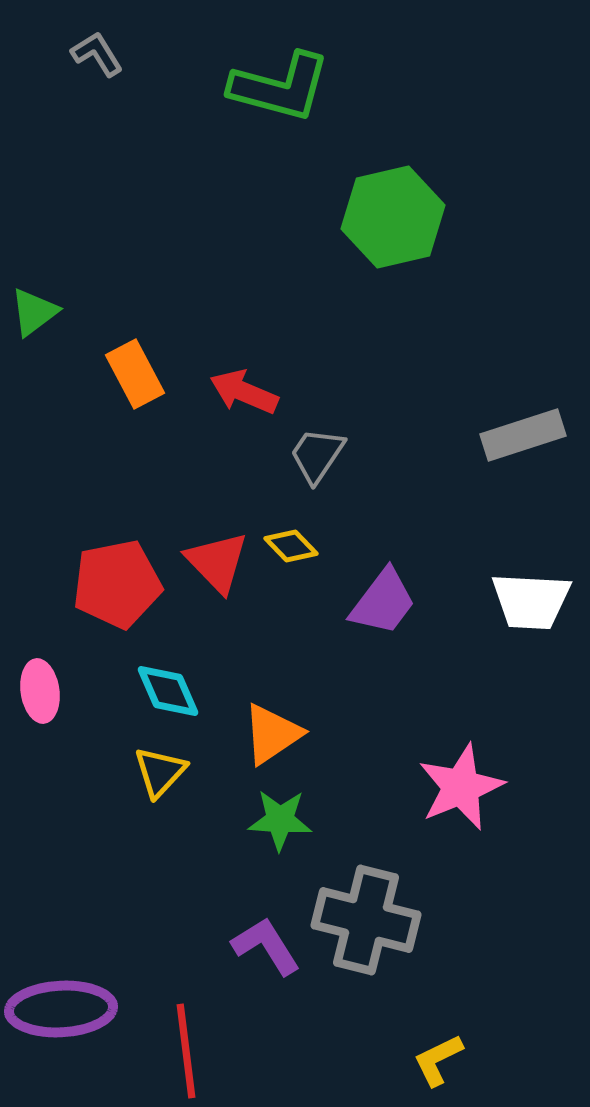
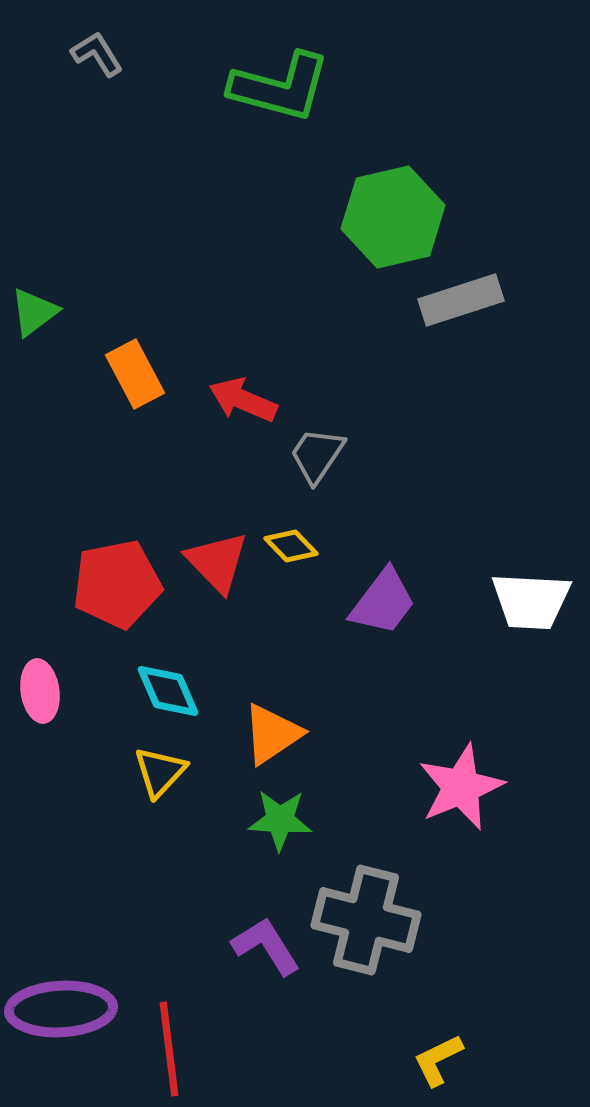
red arrow: moved 1 px left, 8 px down
gray rectangle: moved 62 px left, 135 px up
red line: moved 17 px left, 2 px up
